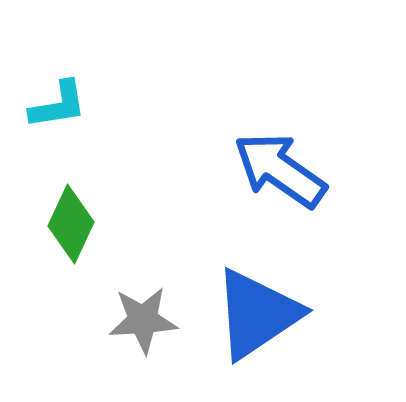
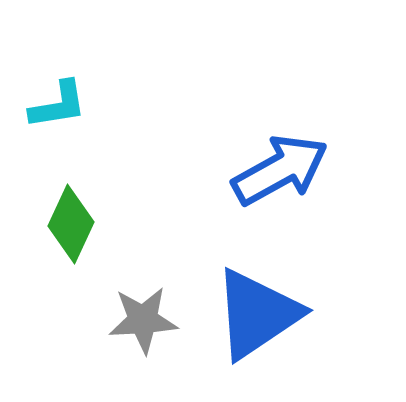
blue arrow: rotated 116 degrees clockwise
